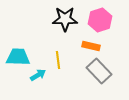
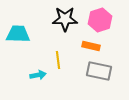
cyan trapezoid: moved 23 px up
gray rectangle: rotated 35 degrees counterclockwise
cyan arrow: rotated 21 degrees clockwise
